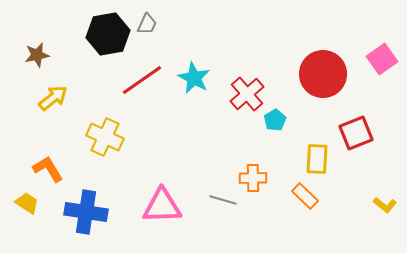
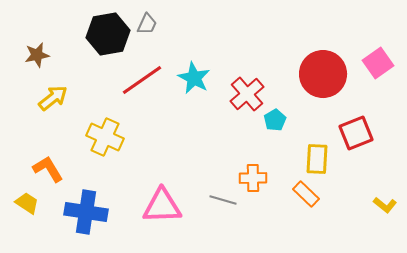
pink square: moved 4 px left, 4 px down
orange rectangle: moved 1 px right, 2 px up
